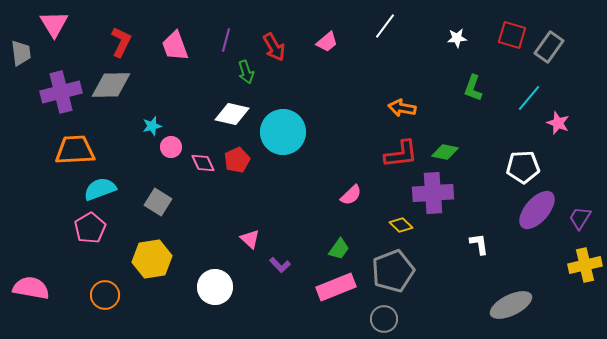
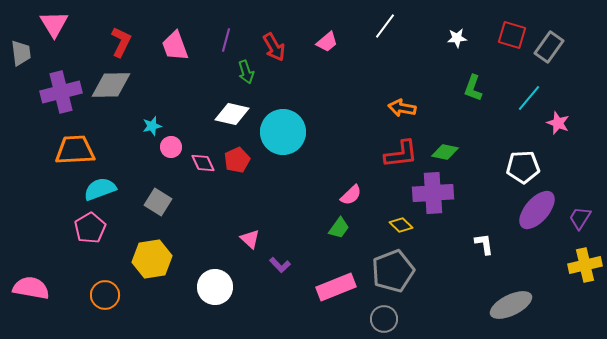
white L-shape at (479, 244): moved 5 px right
green trapezoid at (339, 249): moved 21 px up
